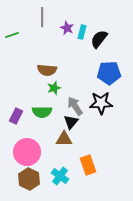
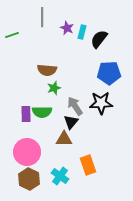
purple rectangle: moved 10 px right, 2 px up; rotated 28 degrees counterclockwise
